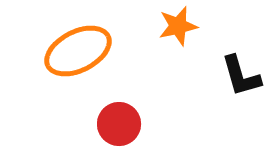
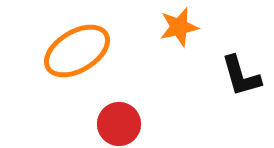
orange star: moved 1 px right, 1 px down
orange ellipse: moved 1 px left; rotated 4 degrees counterclockwise
